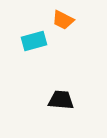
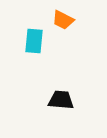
cyan rectangle: rotated 70 degrees counterclockwise
